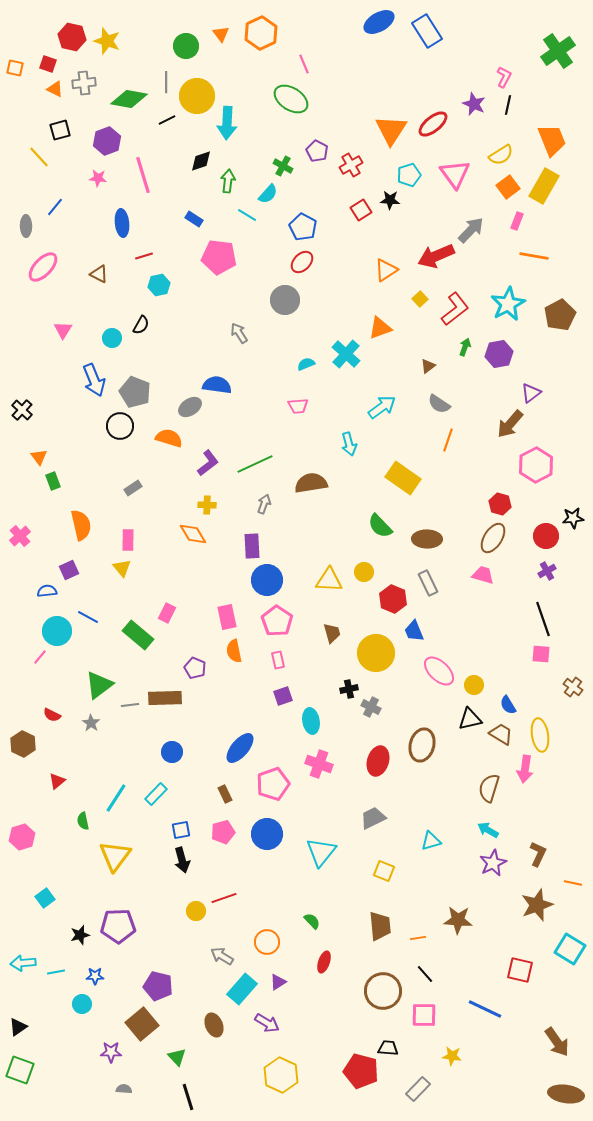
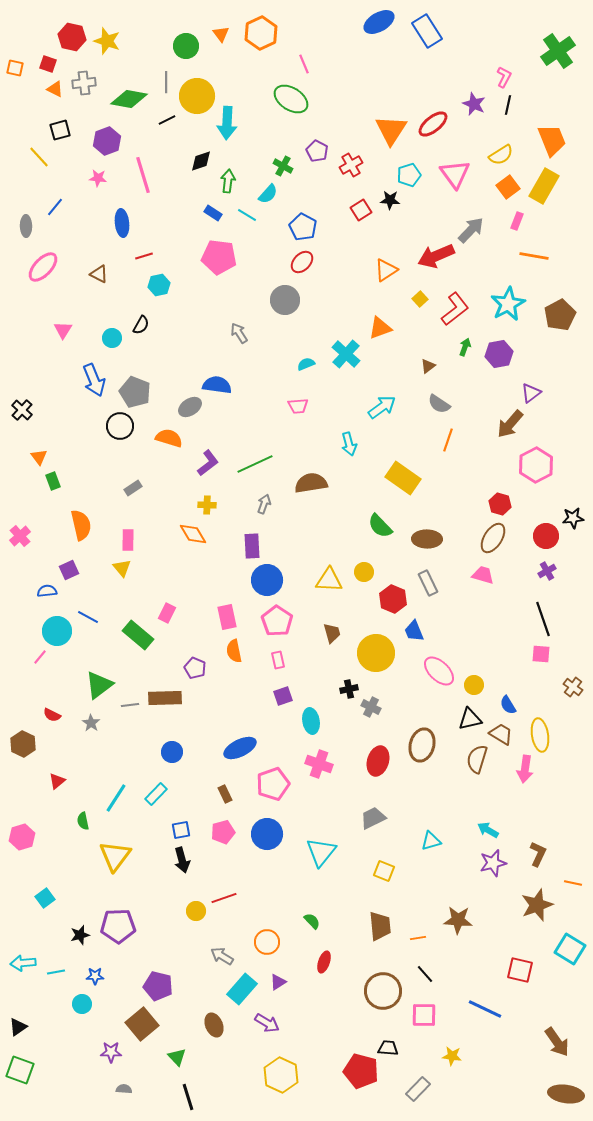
blue rectangle at (194, 219): moved 19 px right, 6 px up
blue ellipse at (240, 748): rotated 24 degrees clockwise
brown semicircle at (489, 788): moved 12 px left, 29 px up
purple star at (493, 863): rotated 12 degrees clockwise
